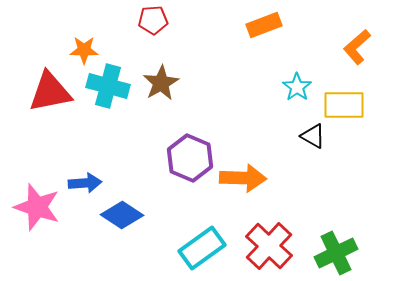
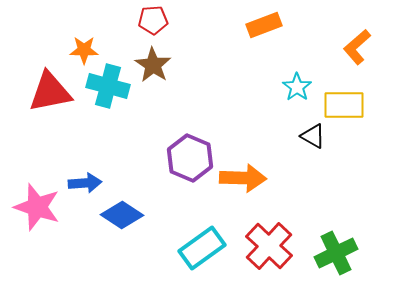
brown star: moved 8 px left, 18 px up; rotated 9 degrees counterclockwise
